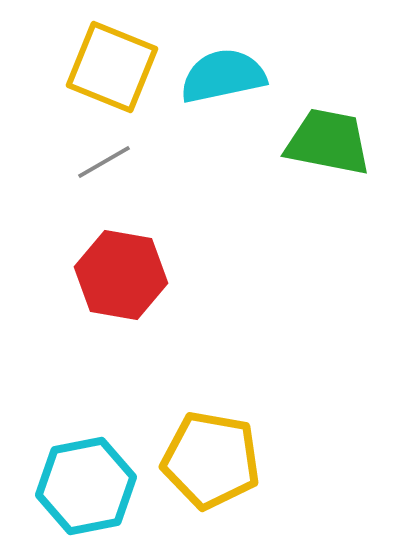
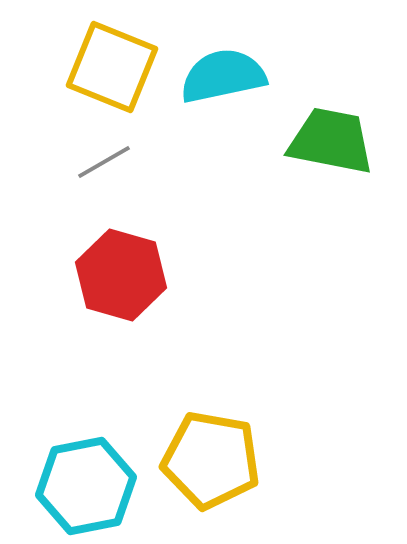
green trapezoid: moved 3 px right, 1 px up
red hexagon: rotated 6 degrees clockwise
